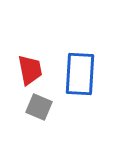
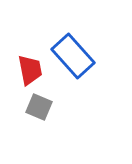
blue rectangle: moved 7 px left, 18 px up; rotated 45 degrees counterclockwise
